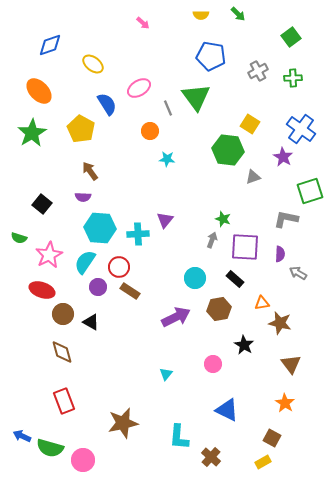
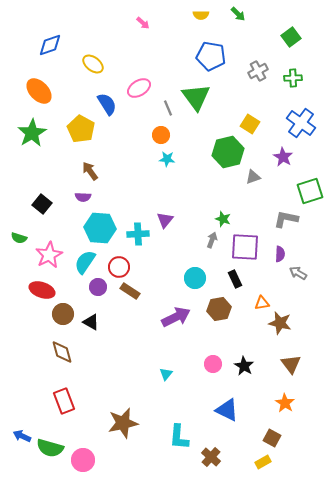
blue cross at (301, 129): moved 6 px up
orange circle at (150, 131): moved 11 px right, 4 px down
green hexagon at (228, 150): moved 2 px down; rotated 20 degrees counterclockwise
black rectangle at (235, 279): rotated 24 degrees clockwise
black star at (244, 345): moved 21 px down
